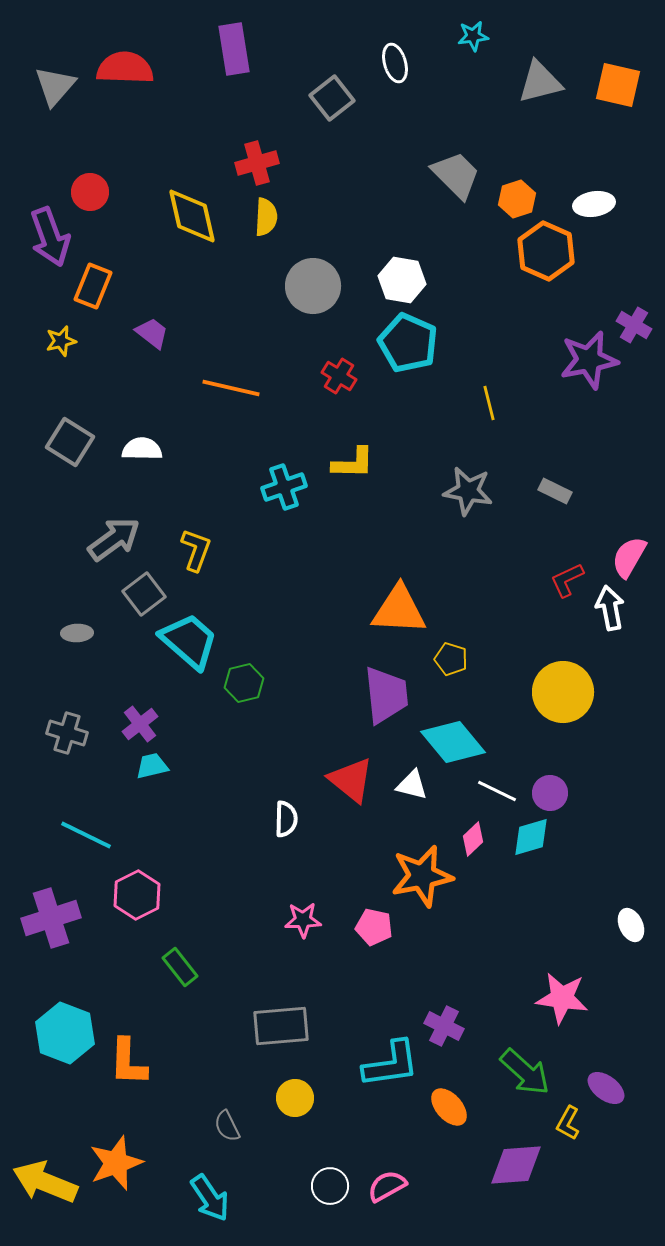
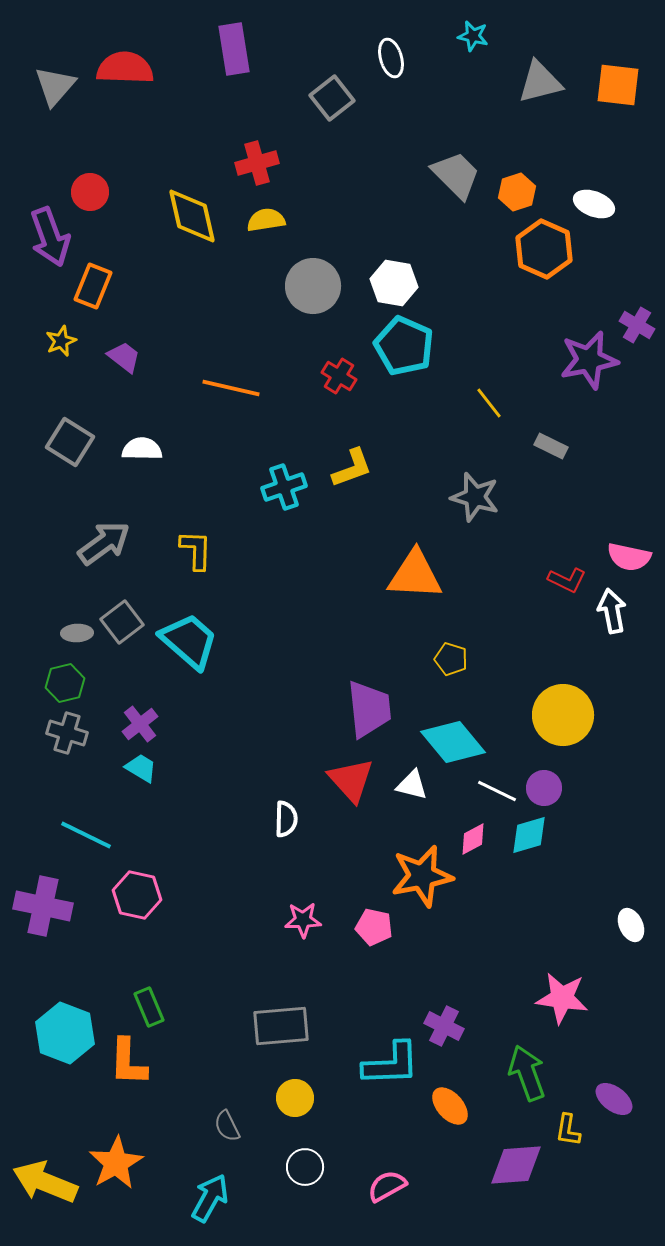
cyan star at (473, 36): rotated 20 degrees clockwise
white ellipse at (395, 63): moved 4 px left, 5 px up
orange square at (618, 85): rotated 6 degrees counterclockwise
orange hexagon at (517, 199): moved 7 px up
white ellipse at (594, 204): rotated 30 degrees clockwise
yellow semicircle at (266, 217): moved 3 px down; rotated 102 degrees counterclockwise
orange hexagon at (546, 251): moved 2 px left, 2 px up
white hexagon at (402, 280): moved 8 px left, 3 px down
purple cross at (634, 325): moved 3 px right
purple trapezoid at (152, 333): moved 28 px left, 24 px down
yellow star at (61, 341): rotated 8 degrees counterclockwise
cyan pentagon at (408, 343): moved 4 px left, 3 px down
yellow line at (489, 403): rotated 24 degrees counterclockwise
yellow L-shape at (353, 463): moved 1 px left, 5 px down; rotated 21 degrees counterclockwise
gray star at (468, 491): moved 7 px right, 6 px down; rotated 6 degrees clockwise
gray rectangle at (555, 491): moved 4 px left, 45 px up
gray arrow at (114, 539): moved 10 px left, 4 px down
yellow L-shape at (196, 550): rotated 18 degrees counterclockwise
pink semicircle at (629, 557): rotated 108 degrees counterclockwise
red L-shape at (567, 580): rotated 129 degrees counterclockwise
gray square at (144, 594): moved 22 px left, 28 px down
white arrow at (610, 608): moved 2 px right, 3 px down
orange triangle at (399, 610): moved 16 px right, 35 px up
green hexagon at (244, 683): moved 179 px left
yellow circle at (563, 692): moved 23 px down
purple trapezoid at (386, 695): moved 17 px left, 14 px down
cyan trapezoid at (152, 766): moved 11 px left, 2 px down; rotated 44 degrees clockwise
red triangle at (351, 780): rotated 9 degrees clockwise
purple circle at (550, 793): moved 6 px left, 5 px up
cyan diamond at (531, 837): moved 2 px left, 2 px up
pink diamond at (473, 839): rotated 16 degrees clockwise
pink hexagon at (137, 895): rotated 21 degrees counterclockwise
purple cross at (51, 918): moved 8 px left, 12 px up; rotated 30 degrees clockwise
green rectangle at (180, 967): moved 31 px left, 40 px down; rotated 15 degrees clockwise
cyan L-shape at (391, 1064): rotated 6 degrees clockwise
green arrow at (525, 1072): moved 2 px right, 1 px down; rotated 152 degrees counterclockwise
purple ellipse at (606, 1088): moved 8 px right, 11 px down
orange ellipse at (449, 1107): moved 1 px right, 1 px up
yellow L-shape at (568, 1123): moved 7 px down; rotated 20 degrees counterclockwise
orange star at (116, 1163): rotated 10 degrees counterclockwise
white circle at (330, 1186): moved 25 px left, 19 px up
cyan arrow at (210, 1198): rotated 117 degrees counterclockwise
